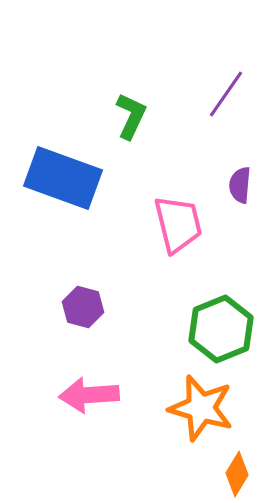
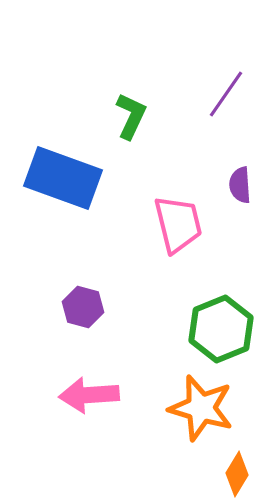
purple semicircle: rotated 9 degrees counterclockwise
